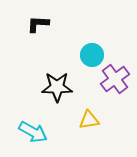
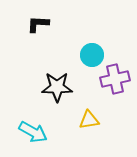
purple cross: rotated 24 degrees clockwise
